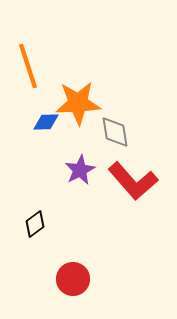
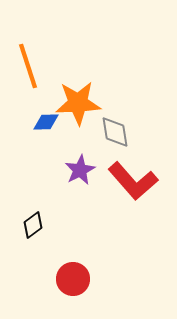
black diamond: moved 2 px left, 1 px down
